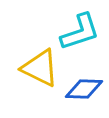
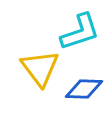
yellow triangle: rotated 27 degrees clockwise
